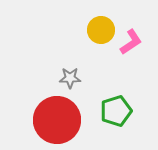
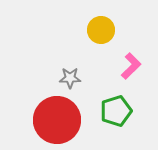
pink L-shape: moved 24 px down; rotated 12 degrees counterclockwise
